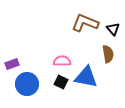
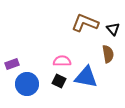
black square: moved 2 px left, 1 px up
